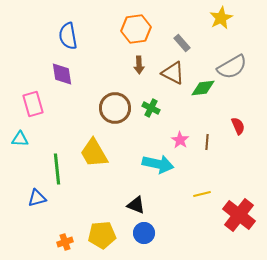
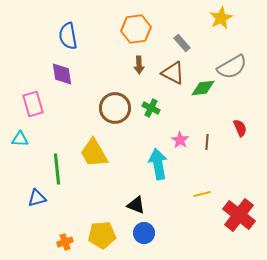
red semicircle: moved 2 px right, 2 px down
cyan arrow: rotated 112 degrees counterclockwise
